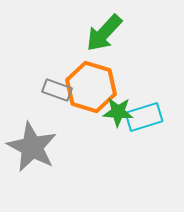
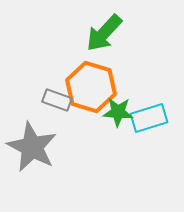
gray rectangle: moved 10 px down
cyan rectangle: moved 5 px right, 1 px down
